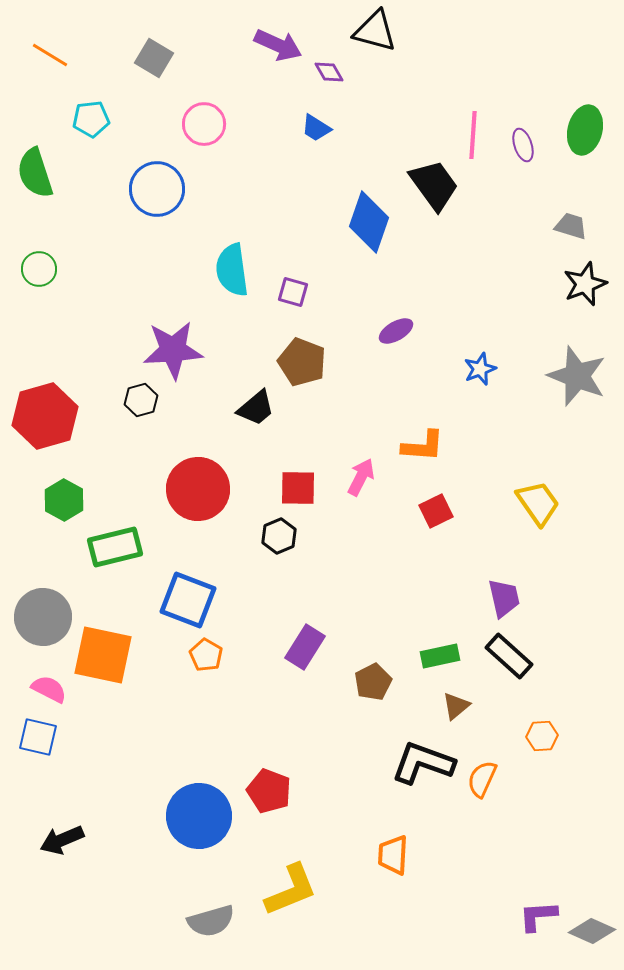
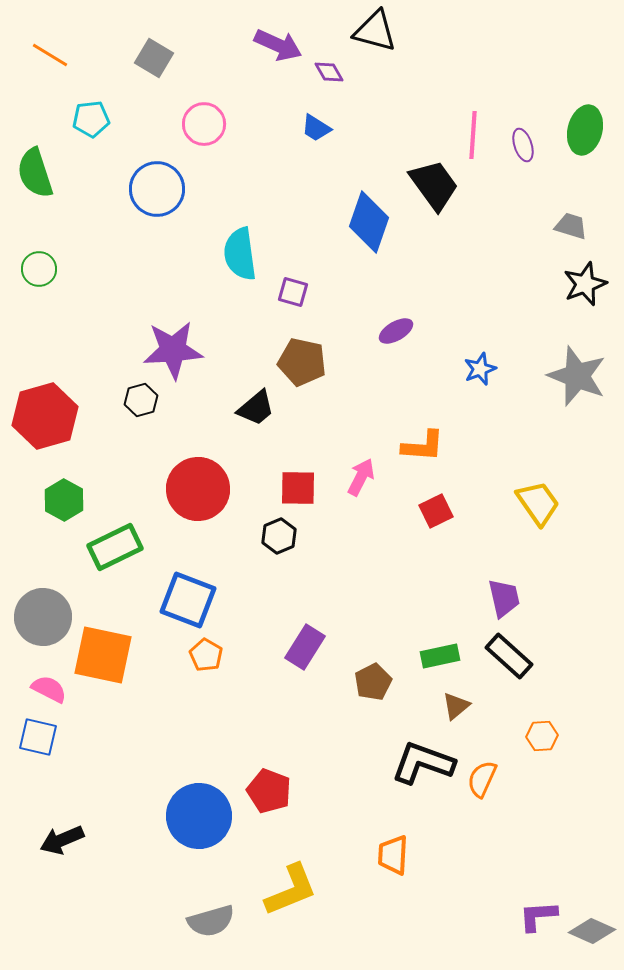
cyan semicircle at (232, 270): moved 8 px right, 16 px up
brown pentagon at (302, 362): rotated 9 degrees counterclockwise
green rectangle at (115, 547): rotated 12 degrees counterclockwise
